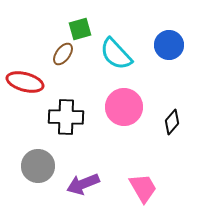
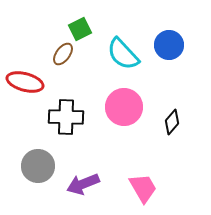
green square: rotated 10 degrees counterclockwise
cyan semicircle: moved 7 px right
